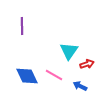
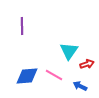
blue diamond: rotated 70 degrees counterclockwise
